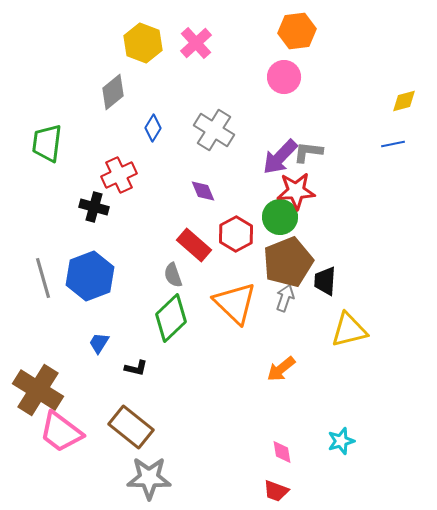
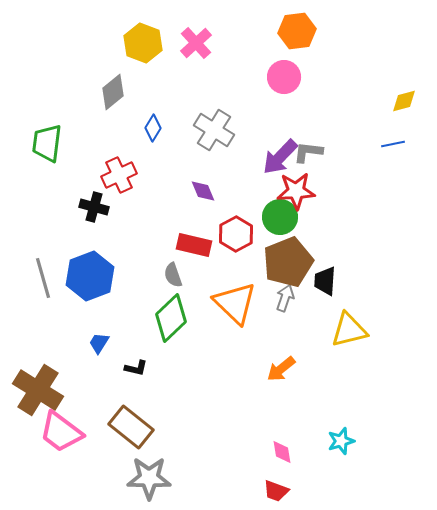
red rectangle: rotated 28 degrees counterclockwise
